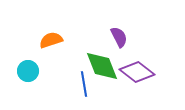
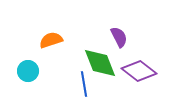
green diamond: moved 2 px left, 3 px up
purple diamond: moved 2 px right, 1 px up
